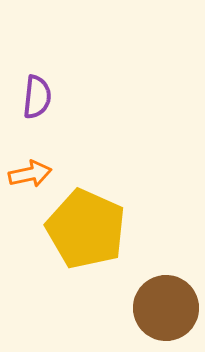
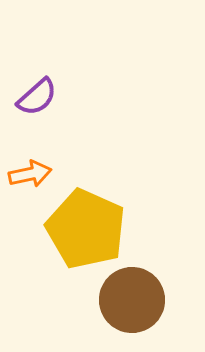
purple semicircle: rotated 42 degrees clockwise
brown circle: moved 34 px left, 8 px up
